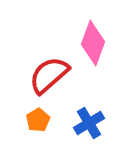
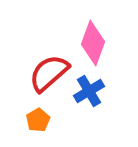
red semicircle: moved 2 px up
blue cross: moved 32 px up
